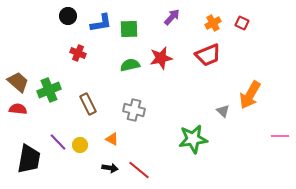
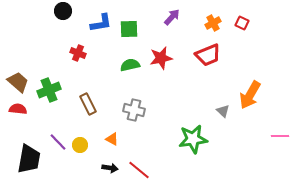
black circle: moved 5 px left, 5 px up
